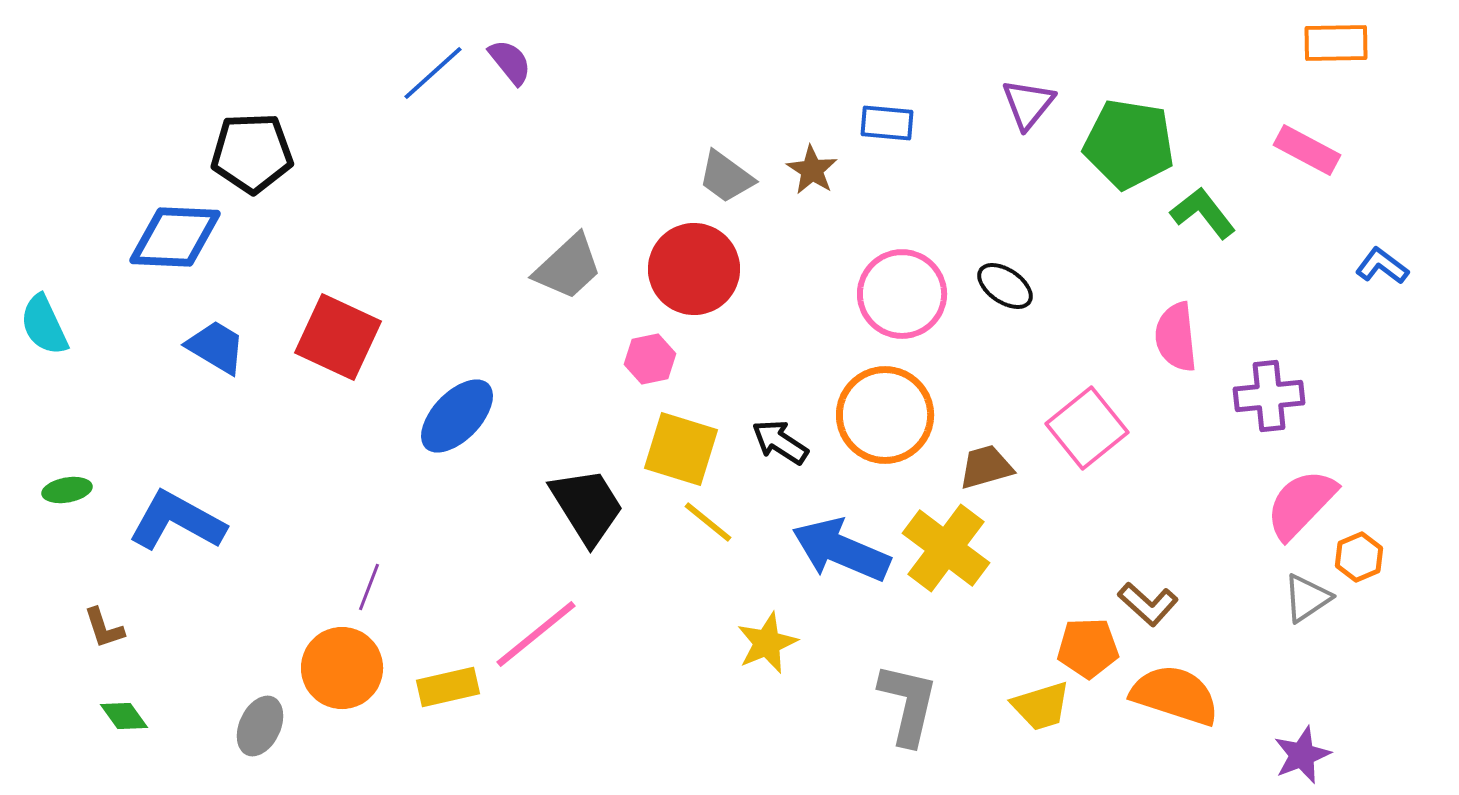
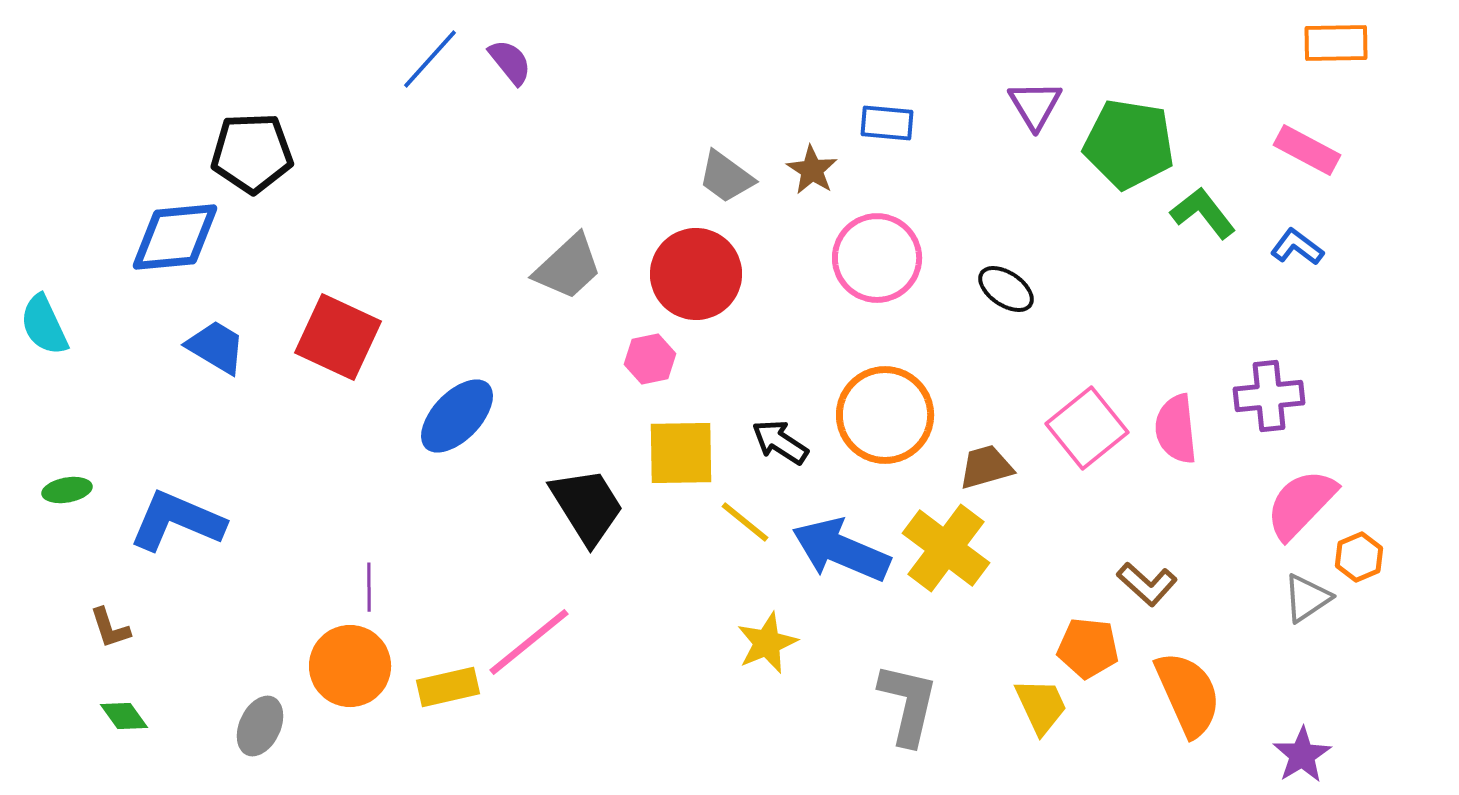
blue line at (433, 73): moved 3 px left, 14 px up; rotated 6 degrees counterclockwise
purple triangle at (1028, 104): moved 7 px right, 1 px down; rotated 10 degrees counterclockwise
blue diamond at (175, 237): rotated 8 degrees counterclockwise
blue L-shape at (1382, 266): moved 85 px left, 19 px up
red circle at (694, 269): moved 2 px right, 5 px down
black ellipse at (1005, 286): moved 1 px right, 3 px down
pink circle at (902, 294): moved 25 px left, 36 px up
pink semicircle at (1176, 337): moved 92 px down
yellow square at (681, 449): moved 4 px down; rotated 18 degrees counterclockwise
blue L-shape at (177, 521): rotated 6 degrees counterclockwise
yellow line at (708, 522): moved 37 px right
purple line at (369, 587): rotated 21 degrees counterclockwise
brown L-shape at (1148, 604): moved 1 px left, 20 px up
brown L-shape at (104, 628): moved 6 px right
pink line at (536, 634): moved 7 px left, 8 px down
orange pentagon at (1088, 648): rotated 8 degrees clockwise
orange circle at (342, 668): moved 8 px right, 2 px up
orange semicircle at (1175, 695): moved 13 px right, 1 px up; rotated 48 degrees clockwise
yellow trapezoid at (1041, 706): rotated 98 degrees counterclockwise
purple star at (1302, 755): rotated 10 degrees counterclockwise
